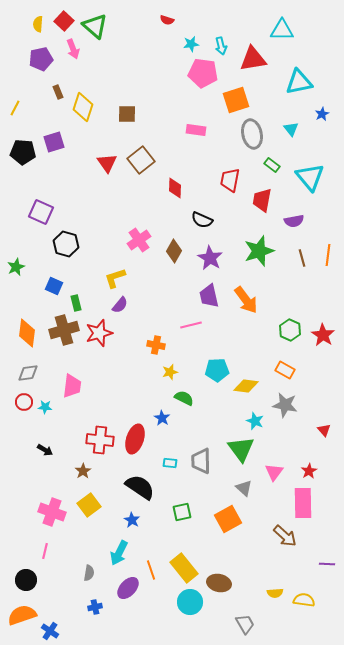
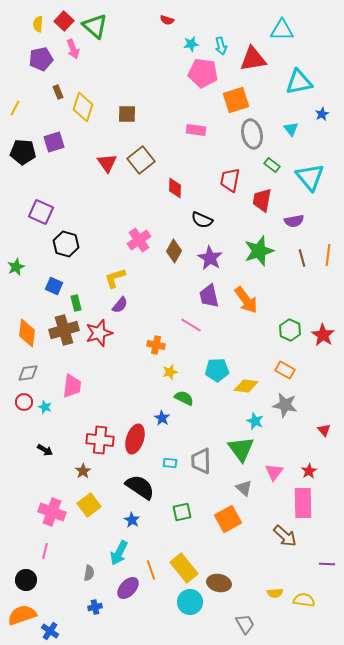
pink line at (191, 325): rotated 45 degrees clockwise
cyan star at (45, 407): rotated 16 degrees clockwise
